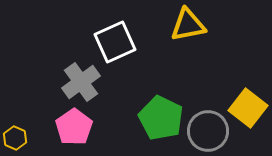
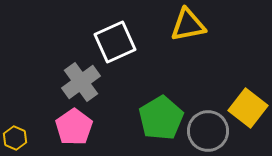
green pentagon: rotated 15 degrees clockwise
